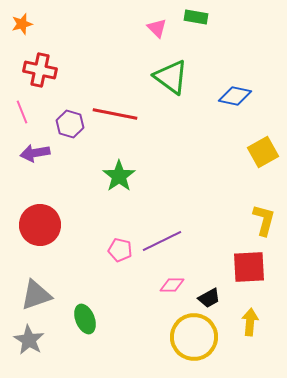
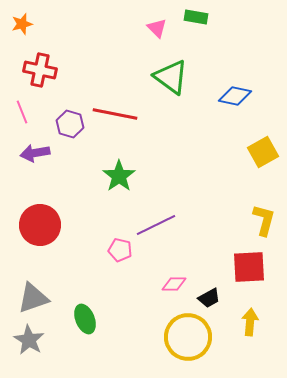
purple line: moved 6 px left, 16 px up
pink diamond: moved 2 px right, 1 px up
gray triangle: moved 3 px left, 3 px down
yellow circle: moved 6 px left
